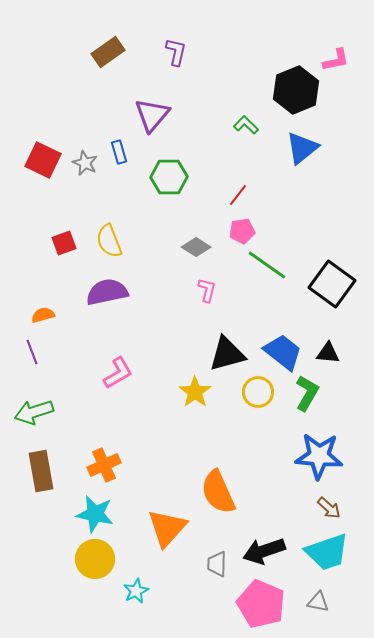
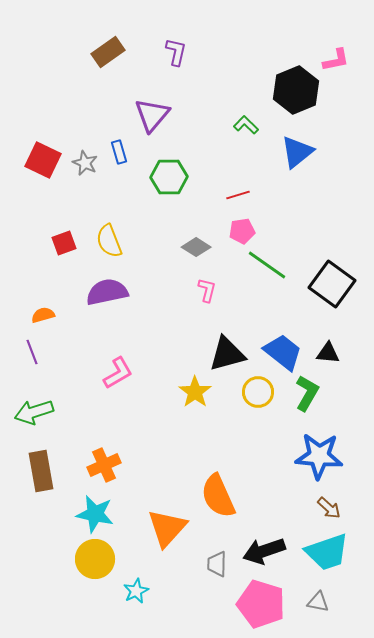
blue triangle at (302, 148): moved 5 px left, 4 px down
red line at (238, 195): rotated 35 degrees clockwise
orange semicircle at (218, 492): moved 4 px down
pink pentagon at (261, 604): rotated 6 degrees counterclockwise
